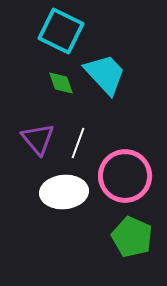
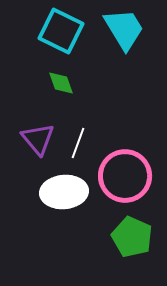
cyan trapezoid: moved 19 px right, 45 px up; rotated 12 degrees clockwise
